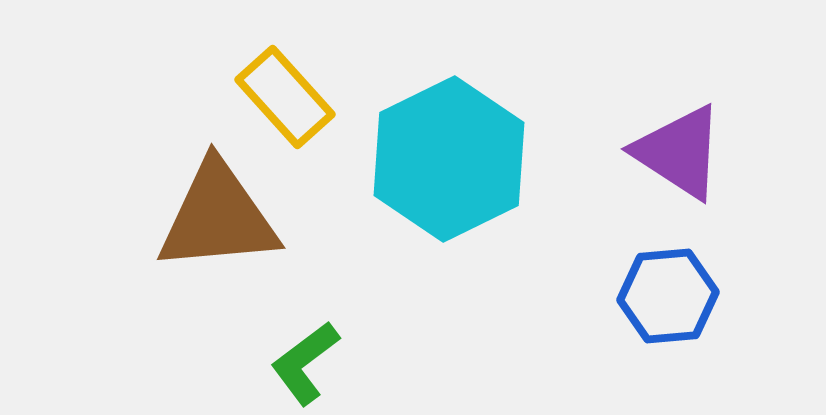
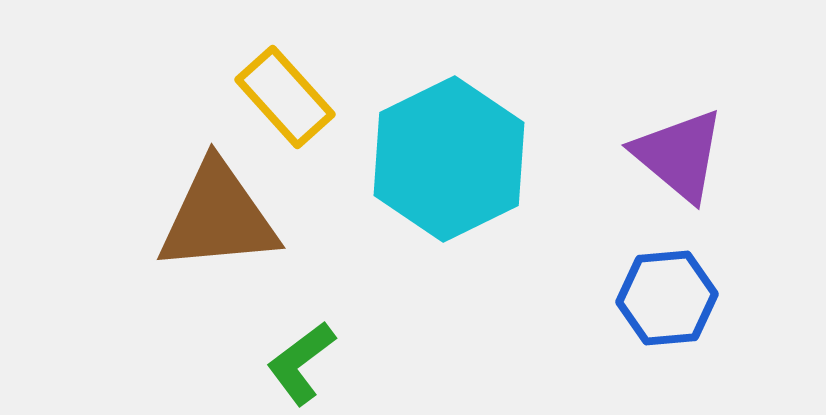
purple triangle: moved 3 px down; rotated 7 degrees clockwise
blue hexagon: moved 1 px left, 2 px down
green L-shape: moved 4 px left
